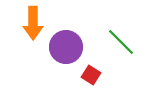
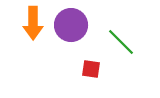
purple circle: moved 5 px right, 22 px up
red square: moved 6 px up; rotated 24 degrees counterclockwise
